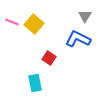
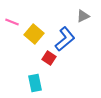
gray triangle: moved 2 px left; rotated 32 degrees clockwise
yellow square: moved 10 px down
blue L-shape: moved 13 px left; rotated 115 degrees clockwise
